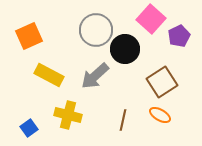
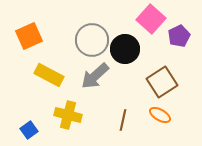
gray circle: moved 4 px left, 10 px down
blue square: moved 2 px down
